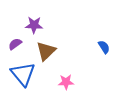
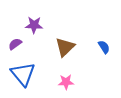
brown triangle: moved 19 px right, 4 px up
